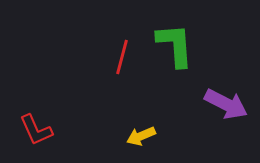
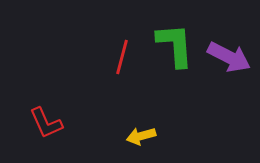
purple arrow: moved 3 px right, 47 px up
red L-shape: moved 10 px right, 7 px up
yellow arrow: rotated 8 degrees clockwise
